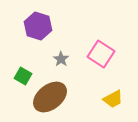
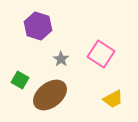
green square: moved 3 px left, 4 px down
brown ellipse: moved 2 px up
